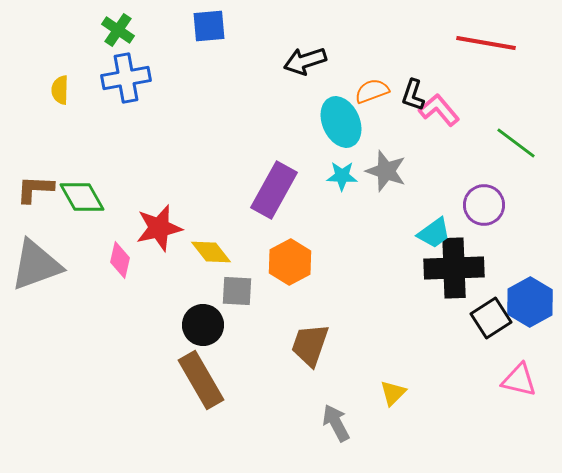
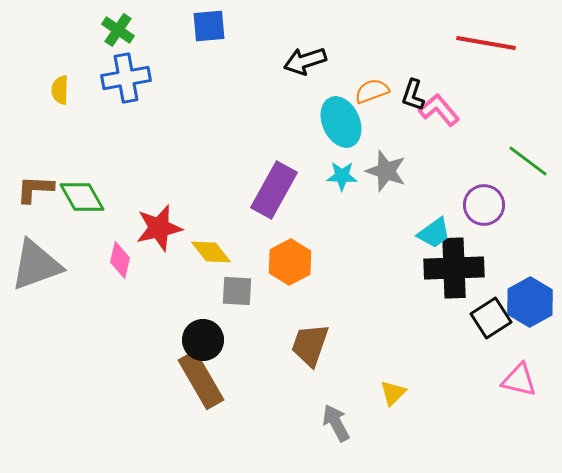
green line: moved 12 px right, 18 px down
black circle: moved 15 px down
